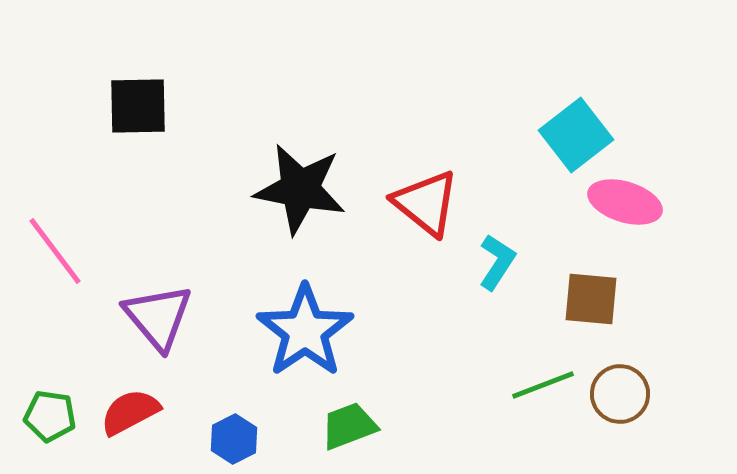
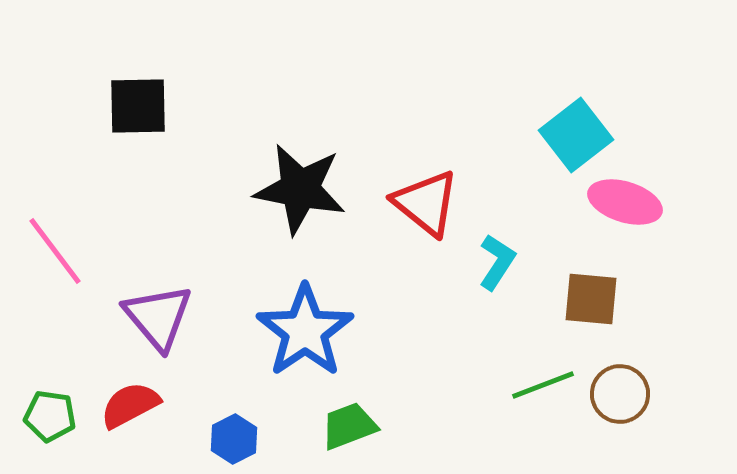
red semicircle: moved 7 px up
